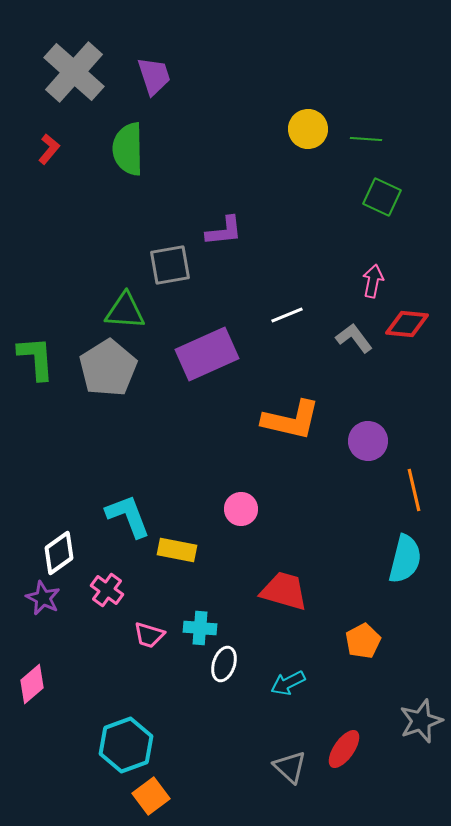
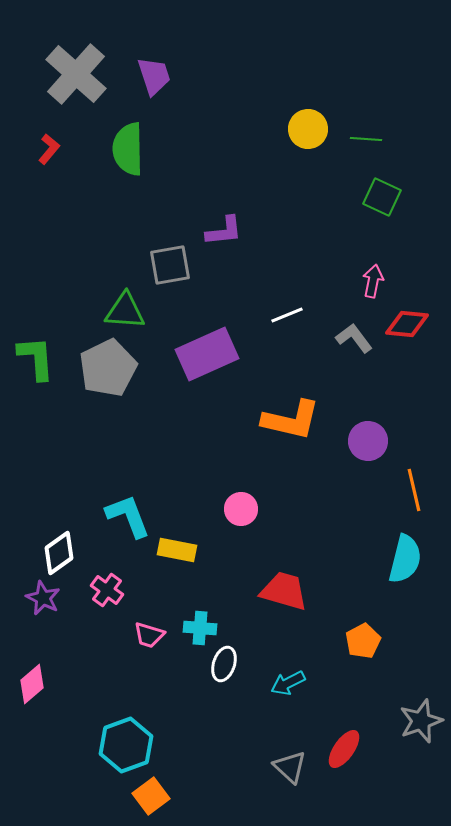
gray cross: moved 2 px right, 2 px down
gray pentagon: rotated 6 degrees clockwise
